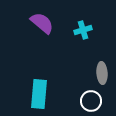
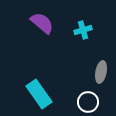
gray ellipse: moved 1 px left, 1 px up; rotated 15 degrees clockwise
cyan rectangle: rotated 40 degrees counterclockwise
white circle: moved 3 px left, 1 px down
